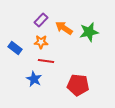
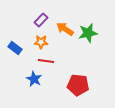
orange arrow: moved 1 px right, 1 px down
green star: moved 1 px left, 1 px down
